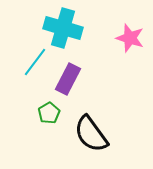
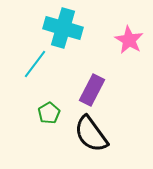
pink star: moved 1 px left, 2 px down; rotated 12 degrees clockwise
cyan line: moved 2 px down
purple rectangle: moved 24 px right, 11 px down
